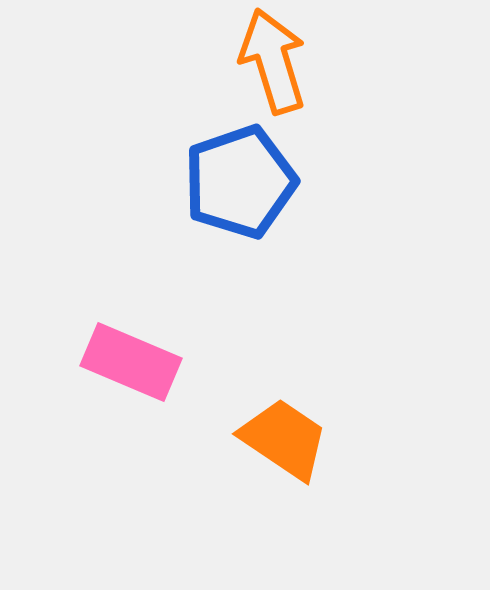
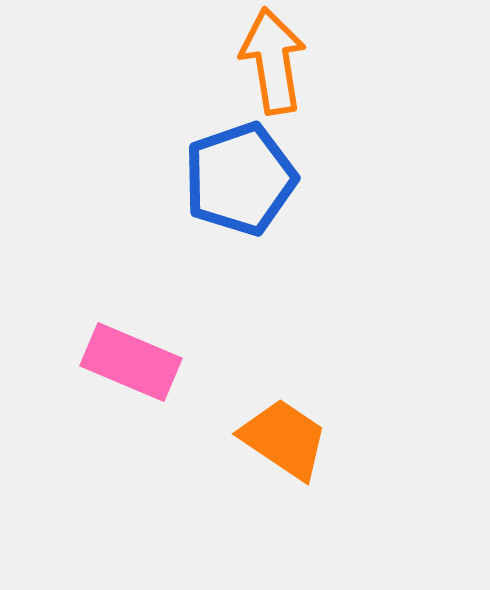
orange arrow: rotated 8 degrees clockwise
blue pentagon: moved 3 px up
